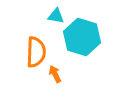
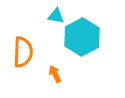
cyan hexagon: rotated 15 degrees clockwise
orange semicircle: moved 13 px left
